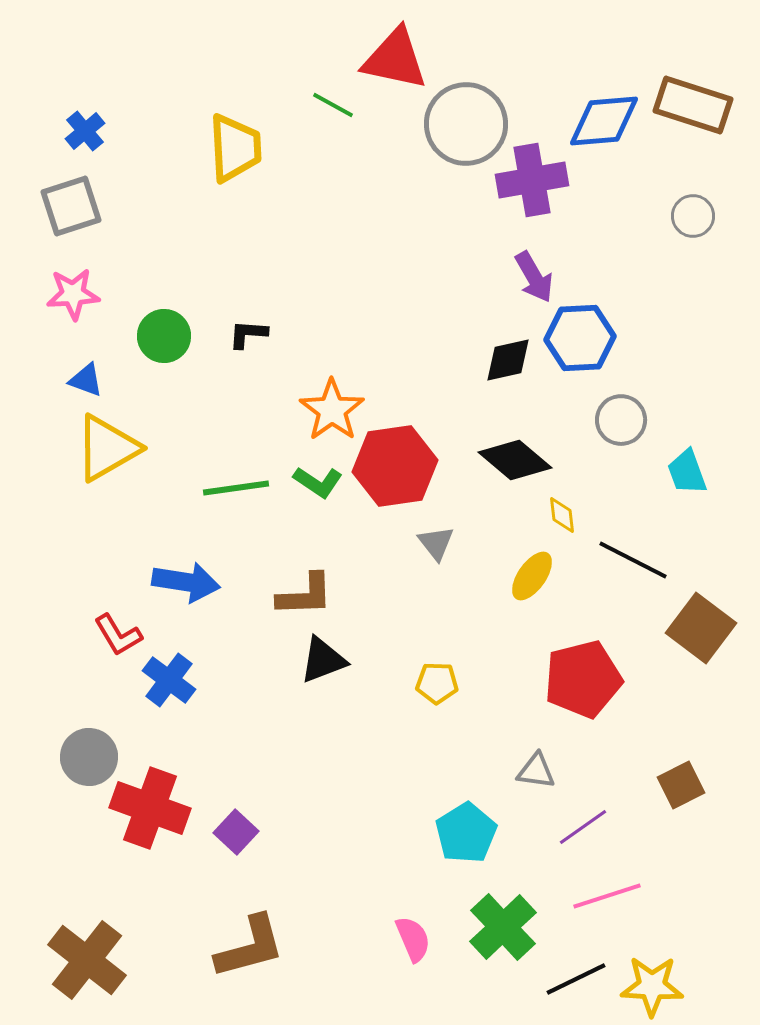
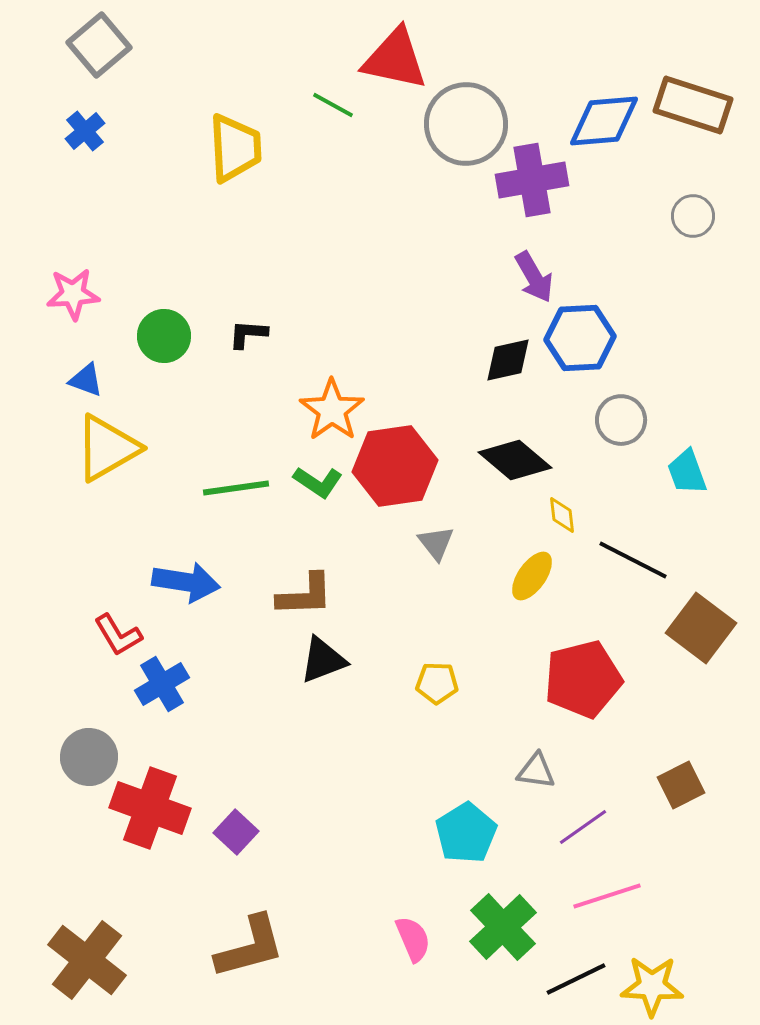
gray square at (71, 206): moved 28 px right, 161 px up; rotated 22 degrees counterclockwise
blue cross at (169, 680): moved 7 px left, 4 px down; rotated 22 degrees clockwise
